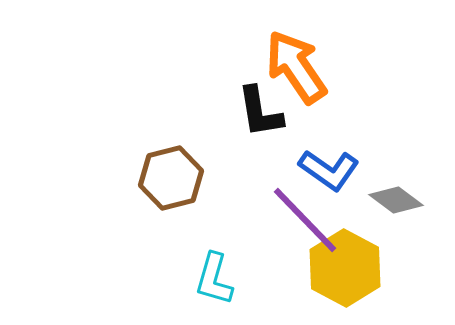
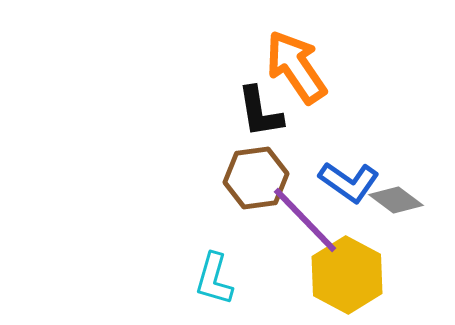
blue L-shape: moved 20 px right, 12 px down
brown hexagon: moved 85 px right; rotated 6 degrees clockwise
yellow hexagon: moved 2 px right, 7 px down
